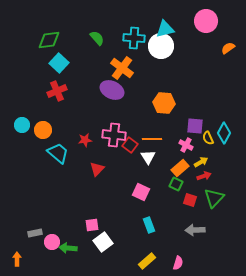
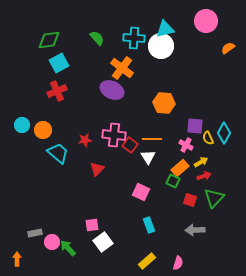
cyan square at (59, 63): rotated 18 degrees clockwise
green square at (176, 184): moved 3 px left, 3 px up
green arrow at (68, 248): rotated 42 degrees clockwise
